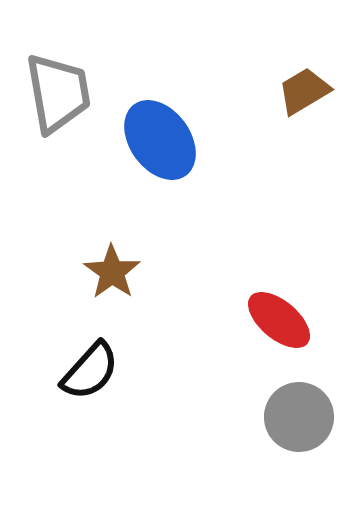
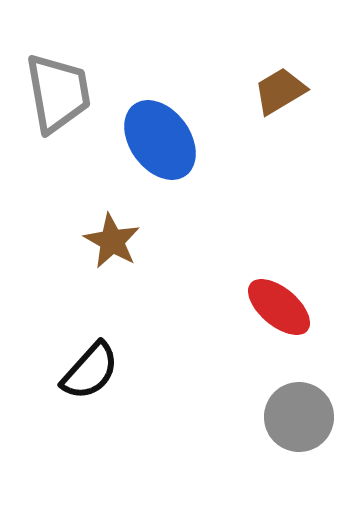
brown trapezoid: moved 24 px left
brown star: moved 31 px up; rotated 6 degrees counterclockwise
red ellipse: moved 13 px up
